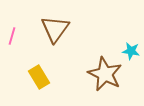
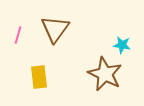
pink line: moved 6 px right, 1 px up
cyan star: moved 9 px left, 6 px up
yellow rectangle: rotated 25 degrees clockwise
